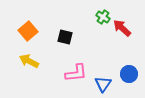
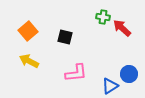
green cross: rotated 24 degrees counterclockwise
blue triangle: moved 7 px right, 2 px down; rotated 24 degrees clockwise
